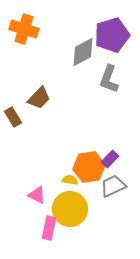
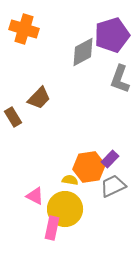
gray L-shape: moved 11 px right
pink triangle: moved 2 px left, 1 px down
yellow circle: moved 5 px left
pink rectangle: moved 3 px right
